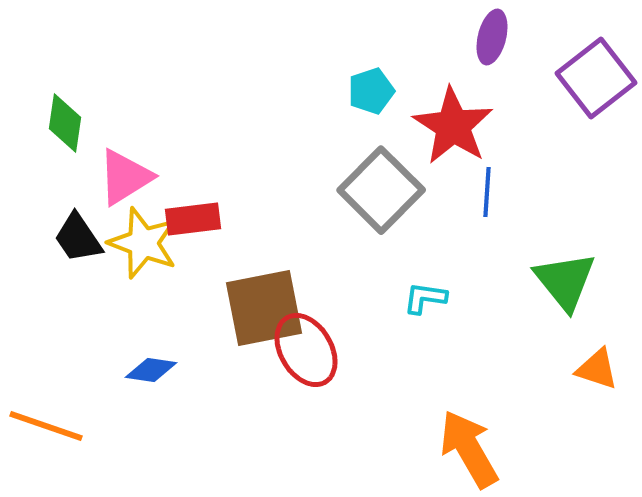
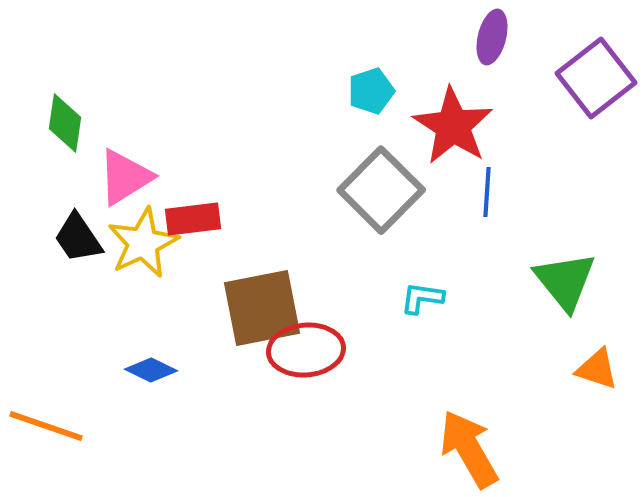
yellow star: rotated 26 degrees clockwise
cyan L-shape: moved 3 px left
brown square: moved 2 px left
red ellipse: rotated 64 degrees counterclockwise
blue diamond: rotated 18 degrees clockwise
